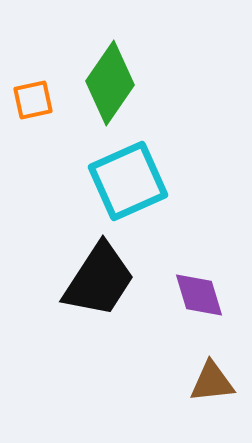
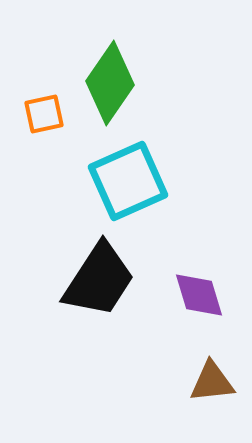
orange square: moved 11 px right, 14 px down
